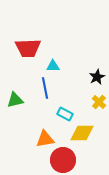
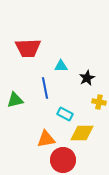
cyan triangle: moved 8 px right
black star: moved 10 px left, 1 px down
yellow cross: rotated 32 degrees counterclockwise
orange triangle: moved 1 px right
